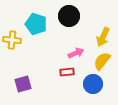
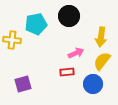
cyan pentagon: rotated 30 degrees counterclockwise
yellow arrow: moved 2 px left; rotated 18 degrees counterclockwise
